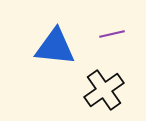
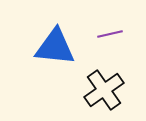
purple line: moved 2 px left
